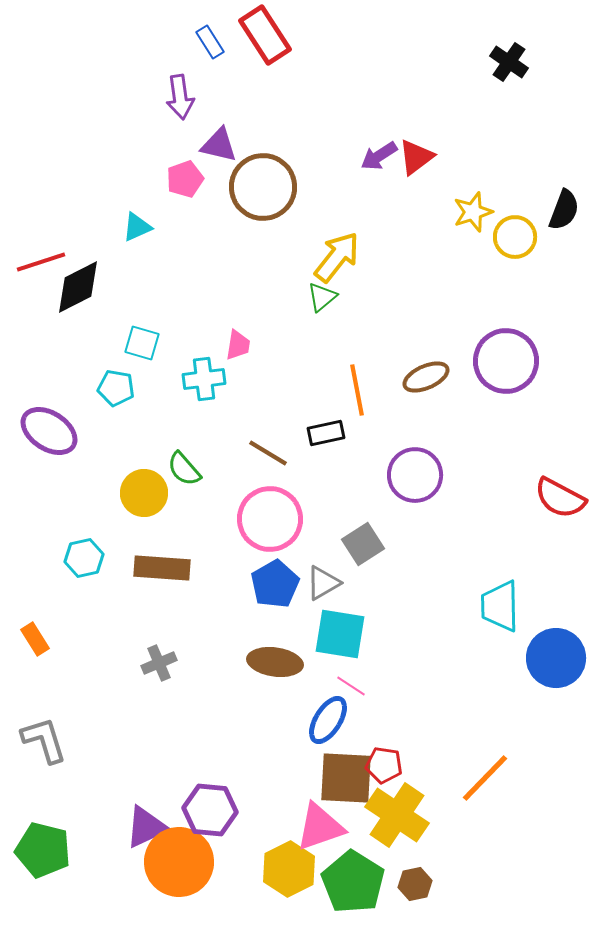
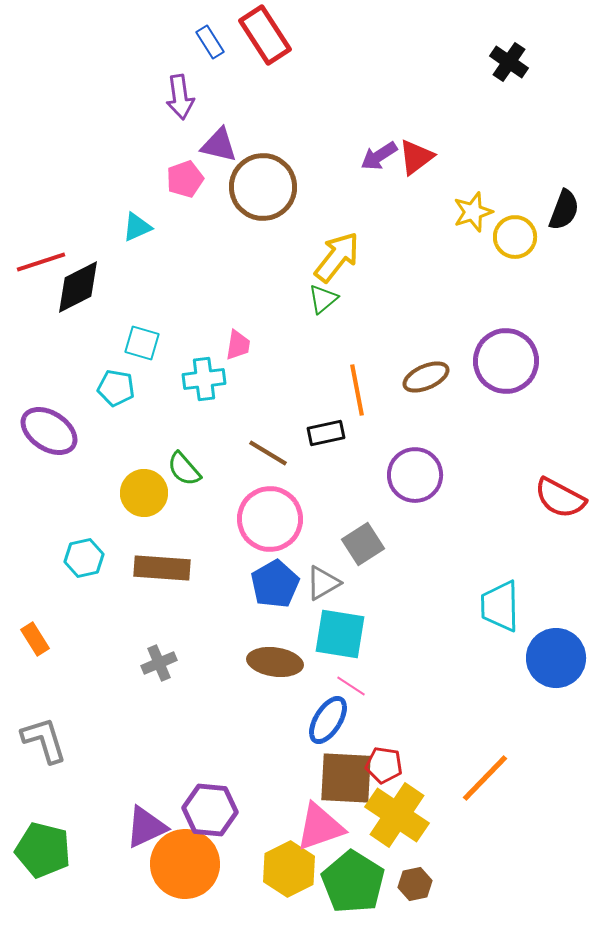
green triangle at (322, 297): moved 1 px right, 2 px down
orange circle at (179, 862): moved 6 px right, 2 px down
